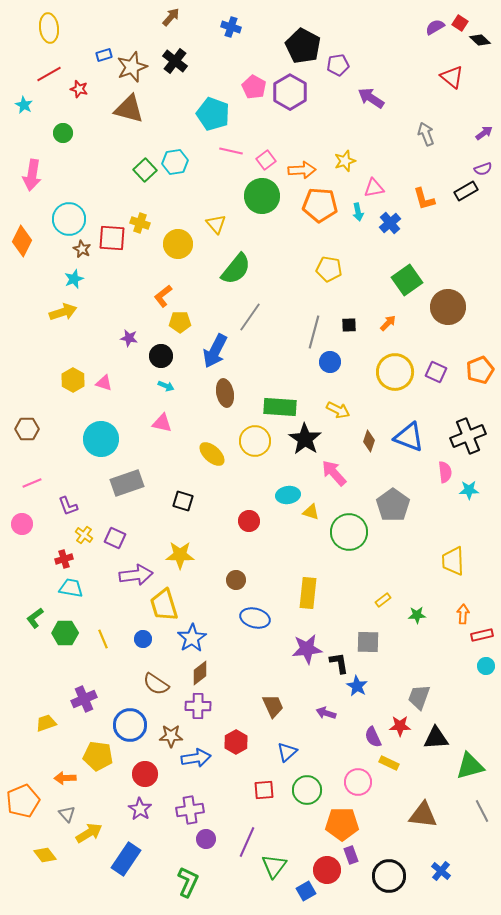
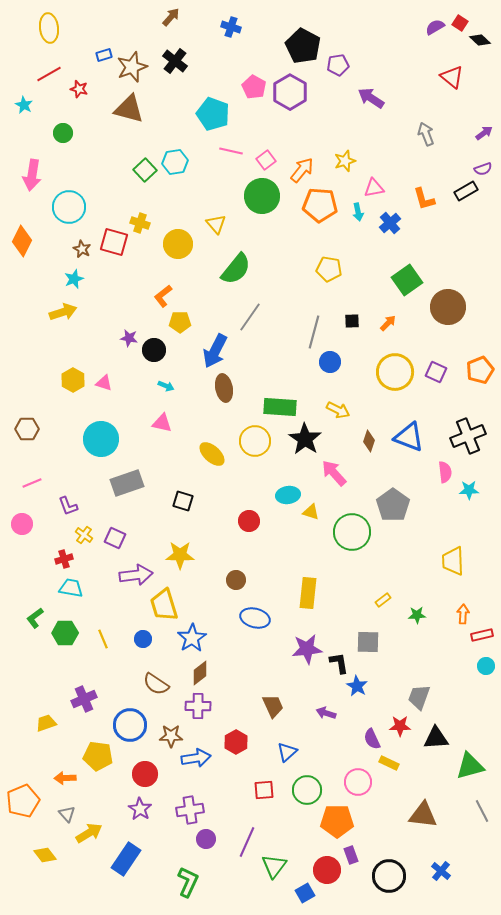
orange arrow at (302, 170): rotated 48 degrees counterclockwise
cyan circle at (69, 219): moved 12 px up
red square at (112, 238): moved 2 px right, 4 px down; rotated 12 degrees clockwise
black square at (349, 325): moved 3 px right, 4 px up
black circle at (161, 356): moved 7 px left, 6 px up
brown ellipse at (225, 393): moved 1 px left, 5 px up
green circle at (349, 532): moved 3 px right
purple semicircle at (373, 737): moved 1 px left, 2 px down
orange pentagon at (342, 824): moved 5 px left, 3 px up
blue square at (306, 891): moved 1 px left, 2 px down
